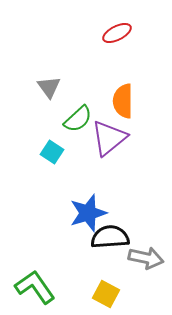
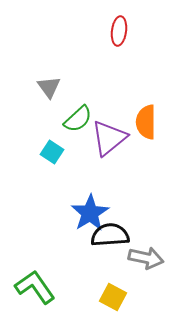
red ellipse: moved 2 px right, 2 px up; rotated 56 degrees counterclockwise
orange semicircle: moved 23 px right, 21 px down
blue star: moved 2 px right; rotated 15 degrees counterclockwise
black semicircle: moved 2 px up
yellow square: moved 7 px right, 3 px down
